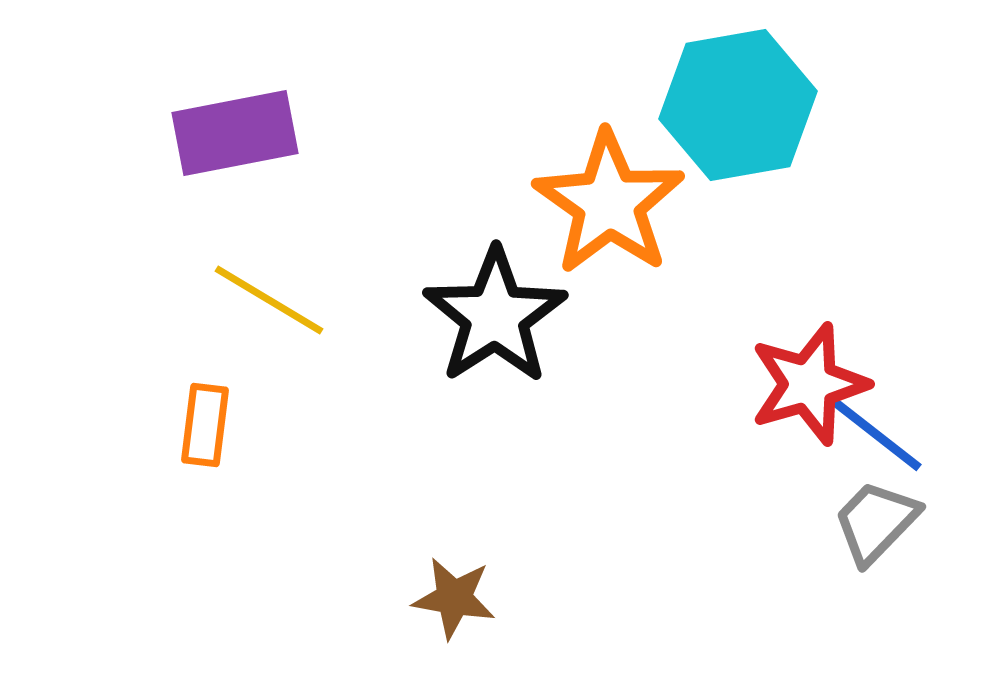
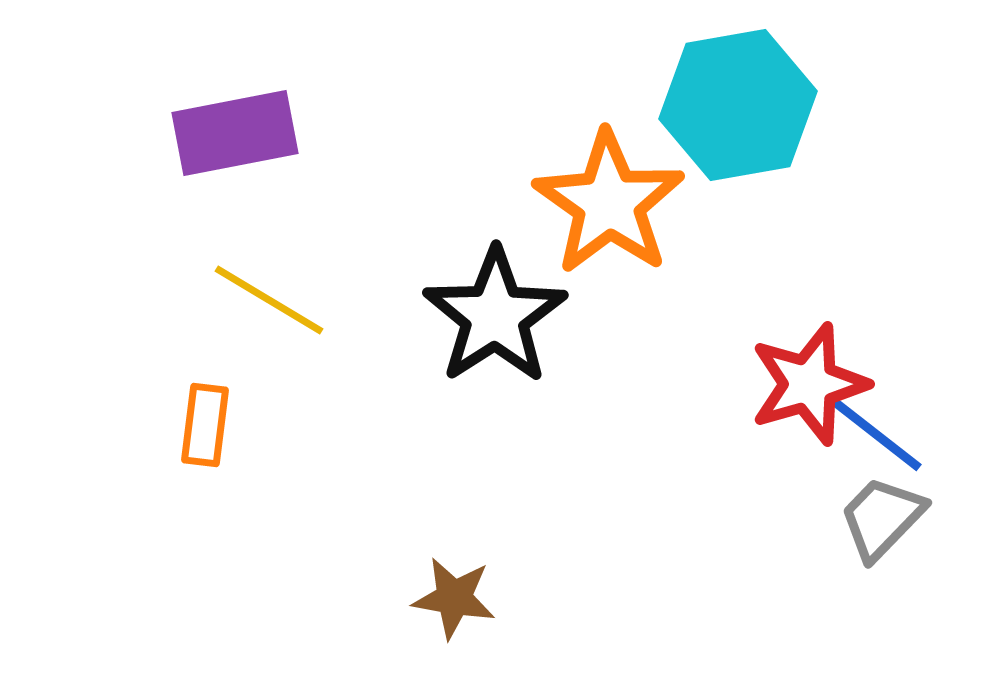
gray trapezoid: moved 6 px right, 4 px up
